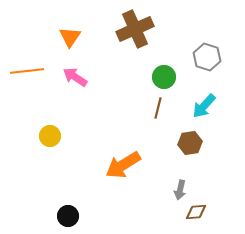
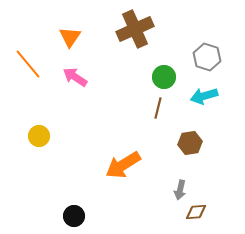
orange line: moved 1 px right, 7 px up; rotated 56 degrees clockwise
cyan arrow: moved 10 px up; rotated 32 degrees clockwise
yellow circle: moved 11 px left
black circle: moved 6 px right
